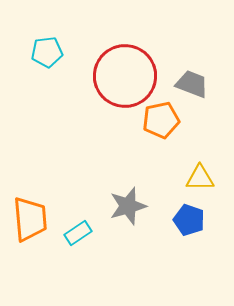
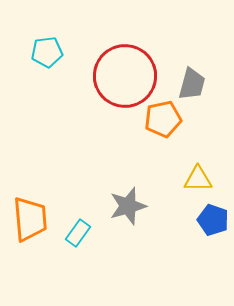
gray trapezoid: rotated 84 degrees clockwise
orange pentagon: moved 2 px right, 1 px up
yellow triangle: moved 2 px left, 1 px down
blue pentagon: moved 24 px right
cyan rectangle: rotated 20 degrees counterclockwise
